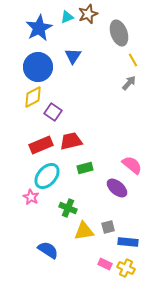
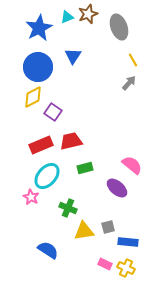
gray ellipse: moved 6 px up
